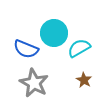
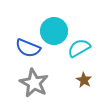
cyan circle: moved 2 px up
blue semicircle: moved 2 px right, 1 px up
